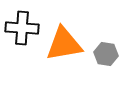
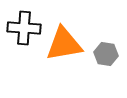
black cross: moved 2 px right
